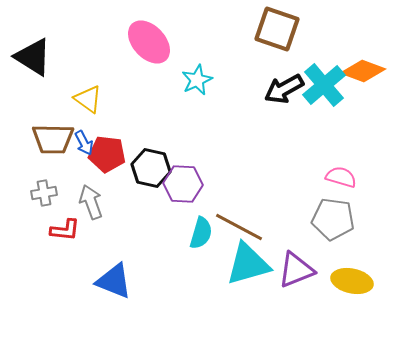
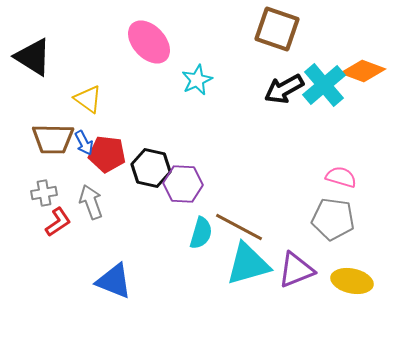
red L-shape: moved 7 px left, 8 px up; rotated 40 degrees counterclockwise
